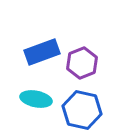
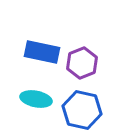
blue rectangle: rotated 32 degrees clockwise
